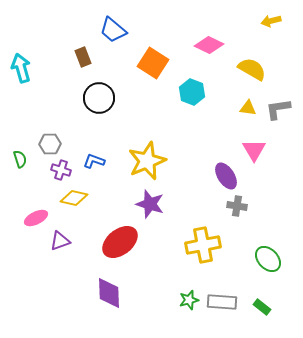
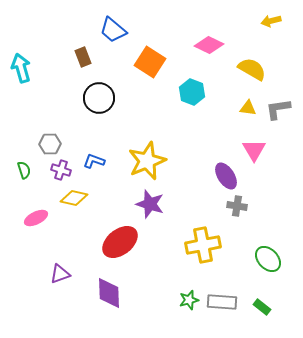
orange square: moved 3 px left, 1 px up
green semicircle: moved 4 px right, 11 px down
purple triangle: moved 33 px down
